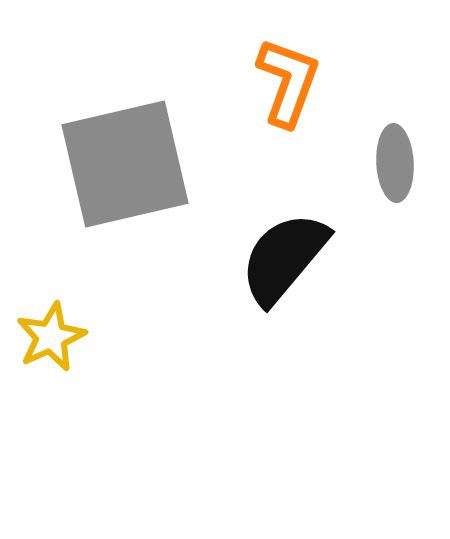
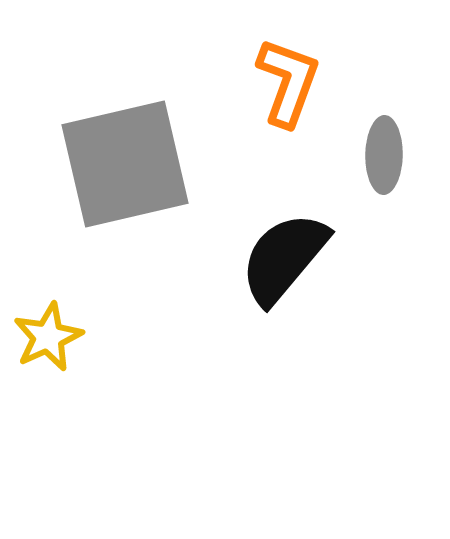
gray ellipse: moved 11 px left, 8 px up; rotated 4 degrees clockwise
yellow star: moved 3 px left
